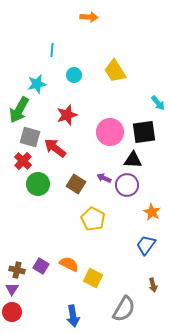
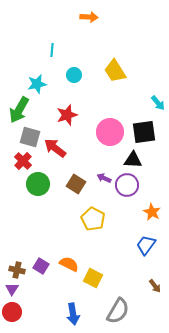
brown arrow: moved 2 px right, 1 px down; rotated 24 degrees counterclockwise
gray semicircle: moved 6 px left, 2 px down
blue arrow: moved 2 px up
